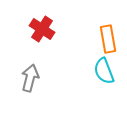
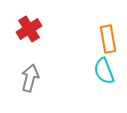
red cross: moved 13 px left; rotated 25 degrees clockwise
